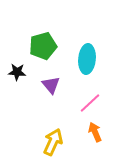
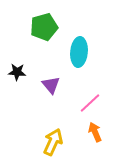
green pentagon: moved 1 px right, 19 px up
cyan ellipse: moved 8 px left, 7 px up
